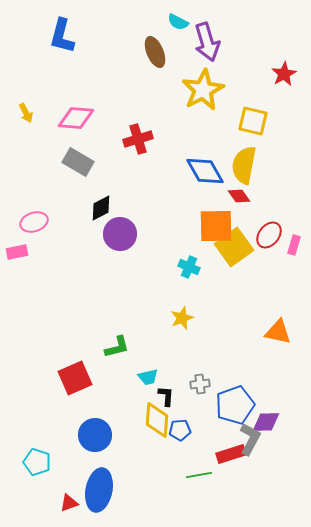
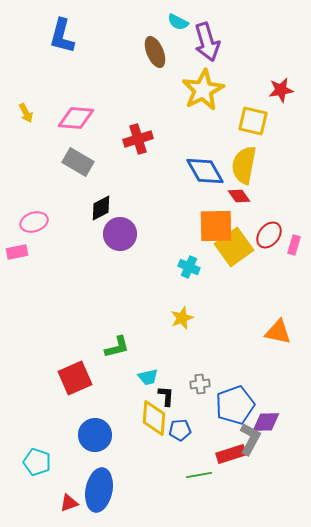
red star at (284, 74): moved 3 px left, 16 px down; rotated 20 degrees clockwise
yellow diamond at (157, 420): moved 3 px left, 2 px up
